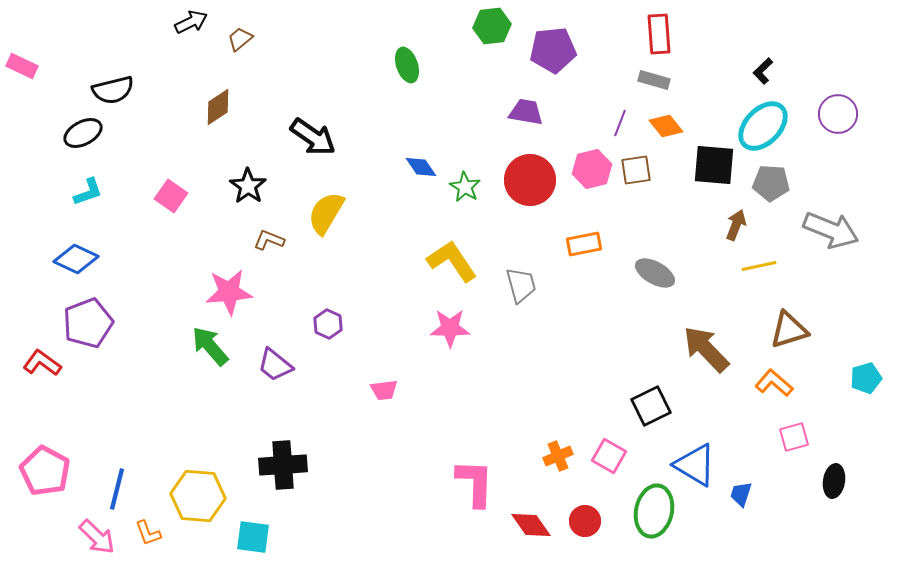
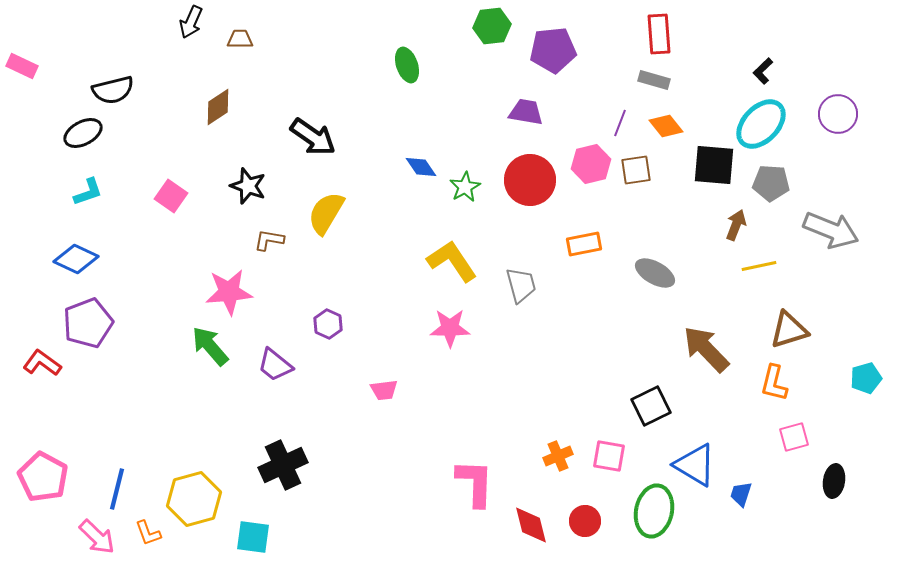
black arrow at (191, 22): rotated 140 degrees clockwise
brown trapezoid at (240, 39): rotated 40 degrees clockwise
cyan ellipse at (763, 126): moved 2 px left, 2 px up
pink hexagon at (592, 169): moved 1 px left, 5 px up
black star at (248, 186): rotated 15 degrees counterclockwise
green star at (465, 187): rotated 12 degrees clockwise
brown L-shape at (269, 240): rotated 12 degrees counterclockwise
orange L-shape at (774, 383): rotated 117 degrees counterclockwise
pink square at (609, 456): rotated 20 degrees counterclockwise
black cross at (283, 465): rotated 21 degrees counterclockwise
pink pentagon at (45, 471): moved 2 px left, 6 px down
yellow hexagon at (198, 496): moved 4 px left, 3 px down; rotated 20 degrees counterclockwise
red diamond at (531, 525): rotated 21 degrees clockwise
